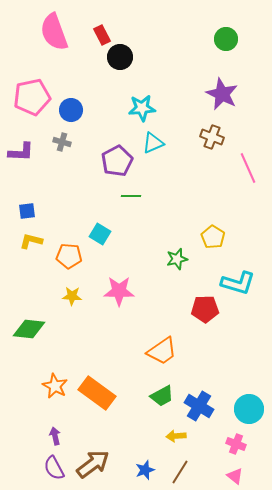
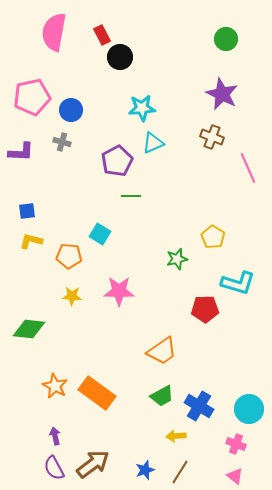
pink semicircle: rotated 30 degrees clockwise
